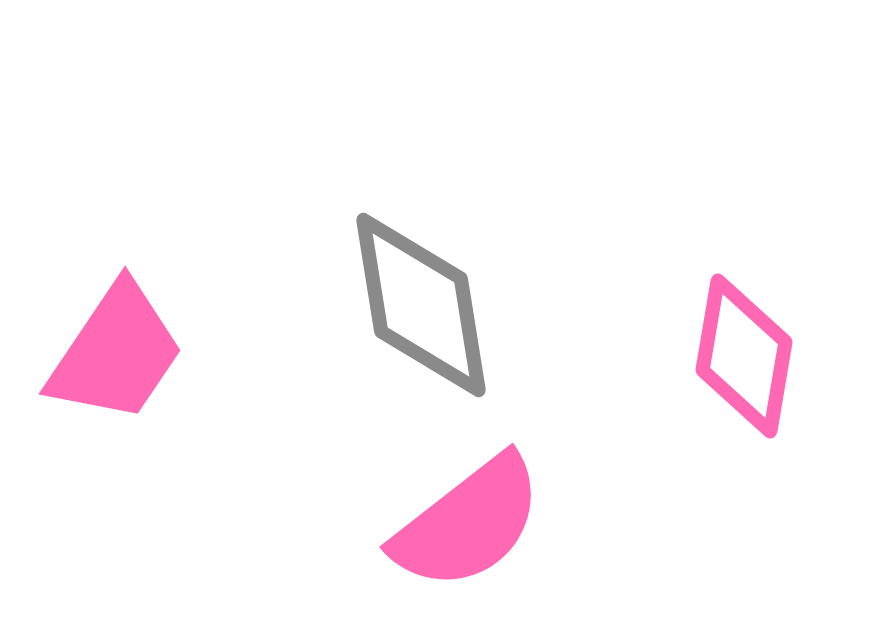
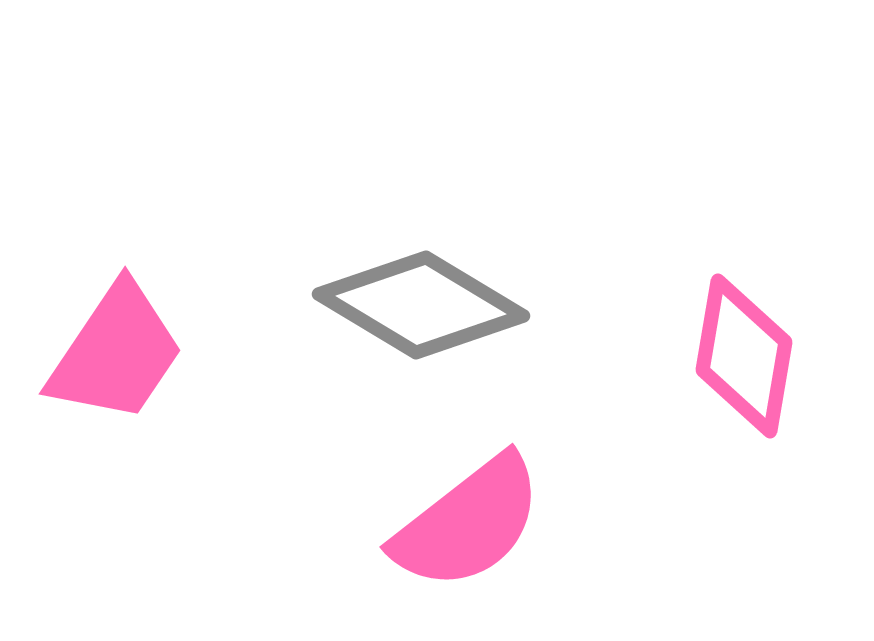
gray diamond: rotated 50 degrees counterclockwise
